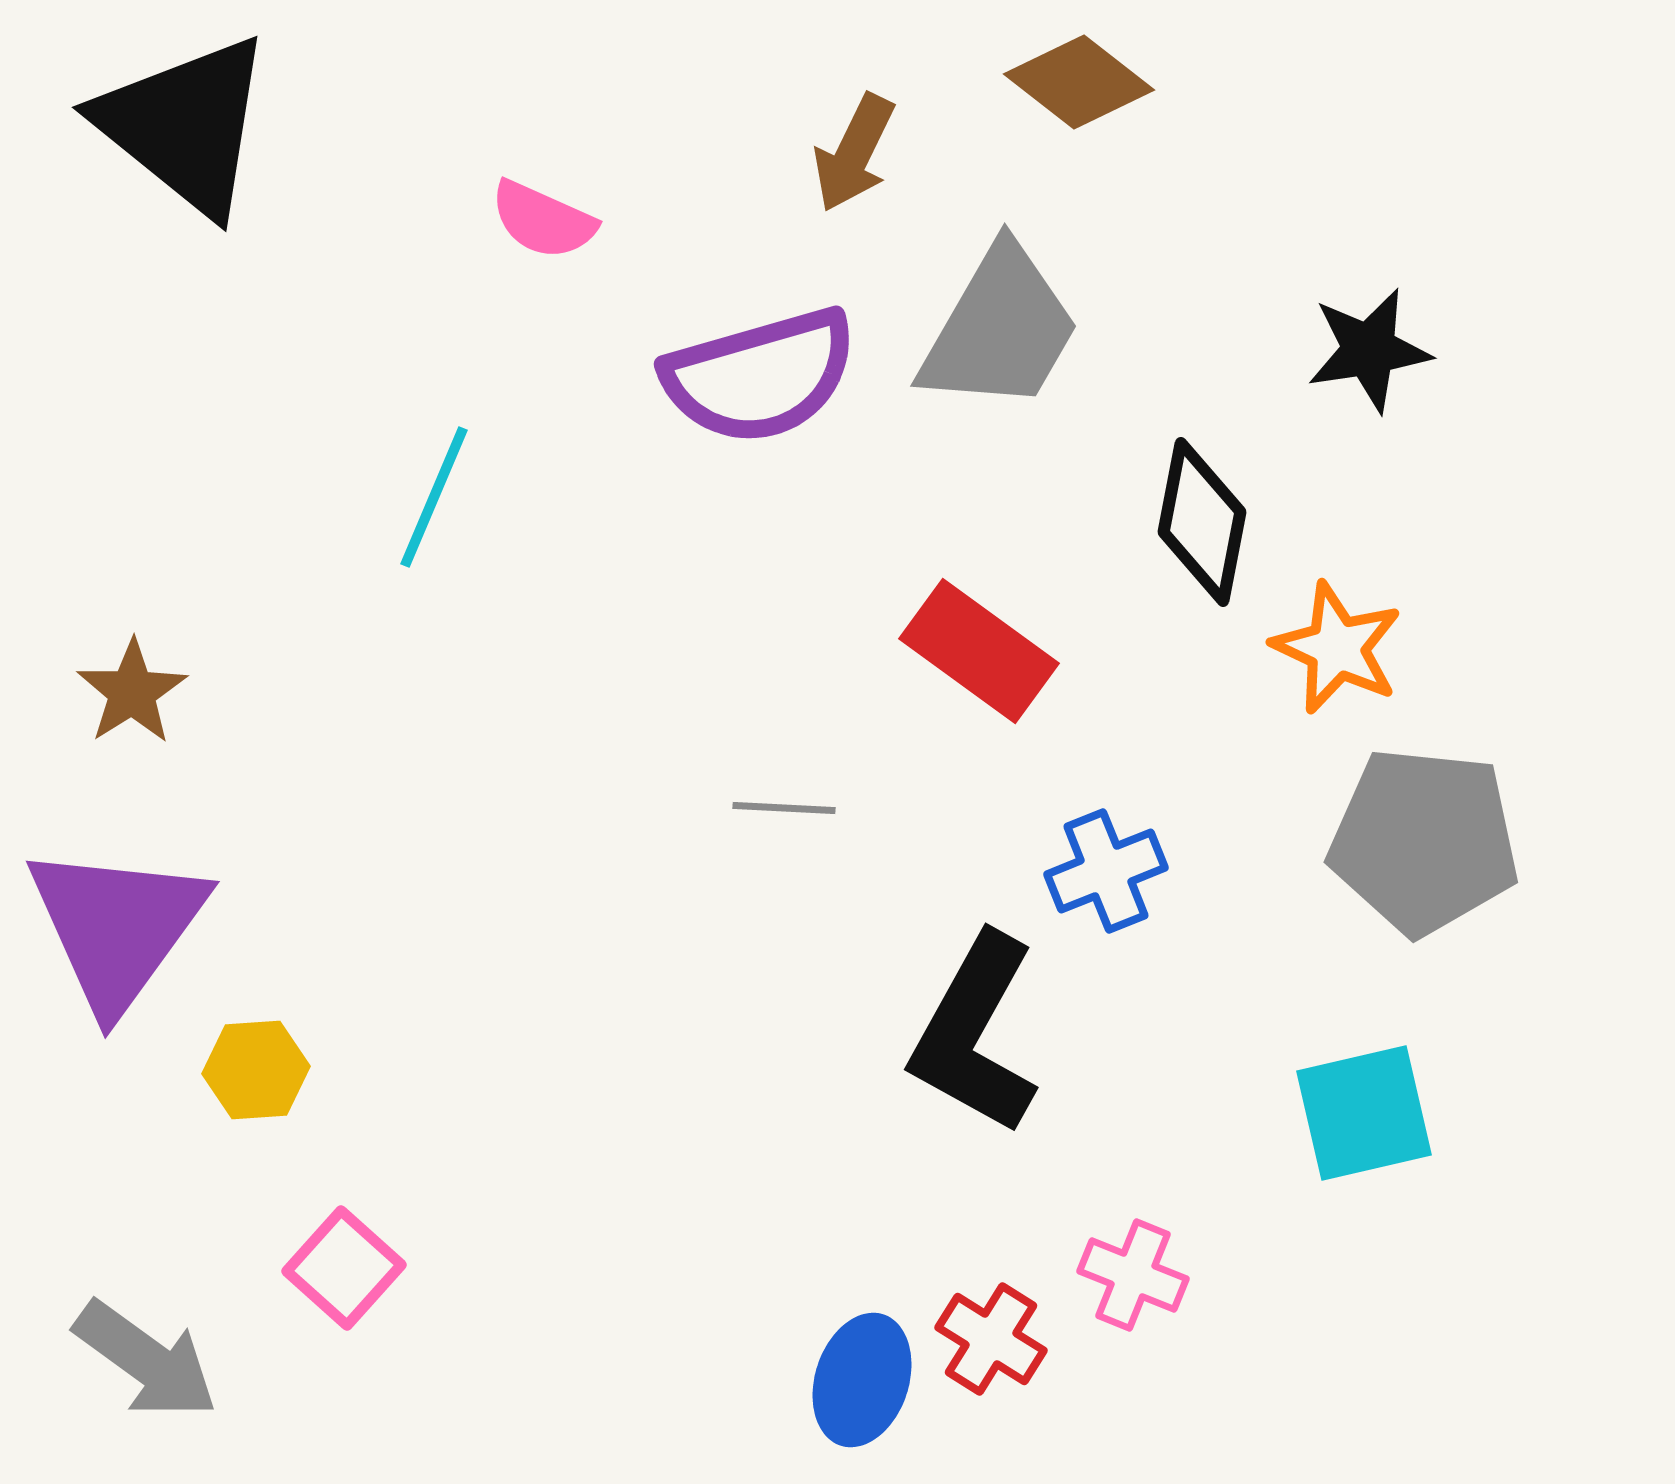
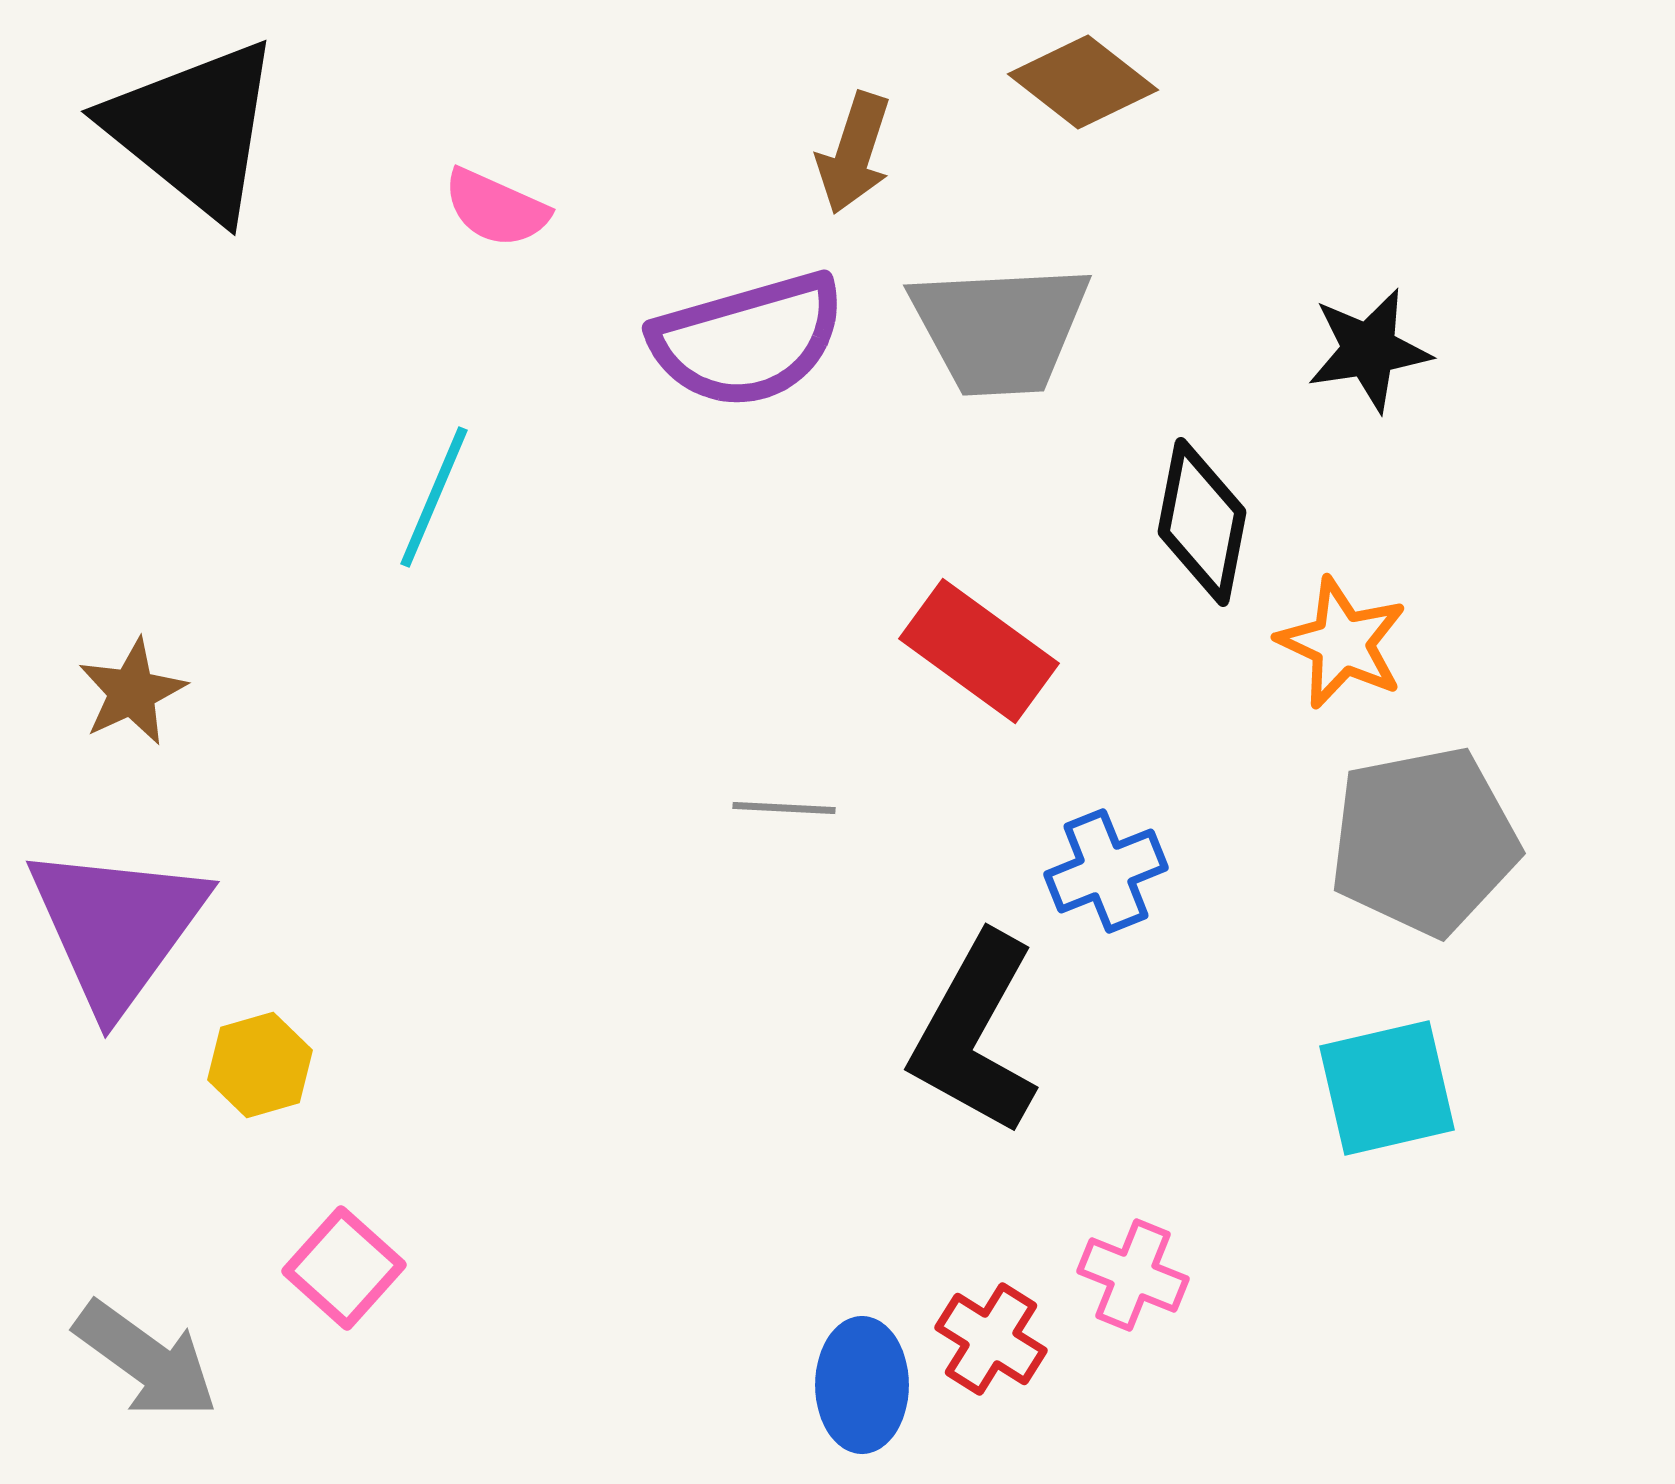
brown diamond: moved 4 px right
black triangle: moved 9 px right, 4 px down
brown arrow: rotated 8 degrees counterclockwise
pink semicircle: moved 47 px left, 12 px up
gray trapezoid: rotated 57 degrees clockwise
purple semicircle: moved 12 px left, 36 px up
orange star: moved 5 px right, 5 px up
brown star: rotated 7 degrees clockwise
gray pentagon: rotated 17 degrees counterclockwise
yellow hexagon: moved 4 px right, 5 px up; rotated 12 degrees counterclockwise
cyan square: moved 23 px right, 25 px up
blue ellipse: moved 5 px down; rotated 18 degrees counterclockwise
